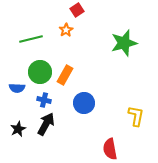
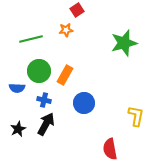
orange star: rotated 24 degrees clockwise
green circle: moved 1 px left, 1 px up
